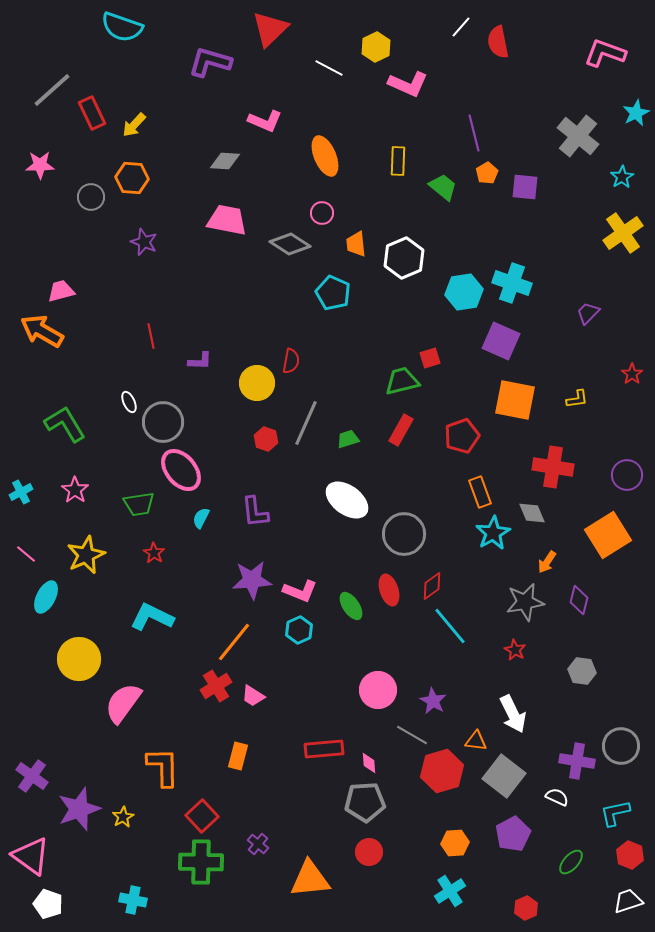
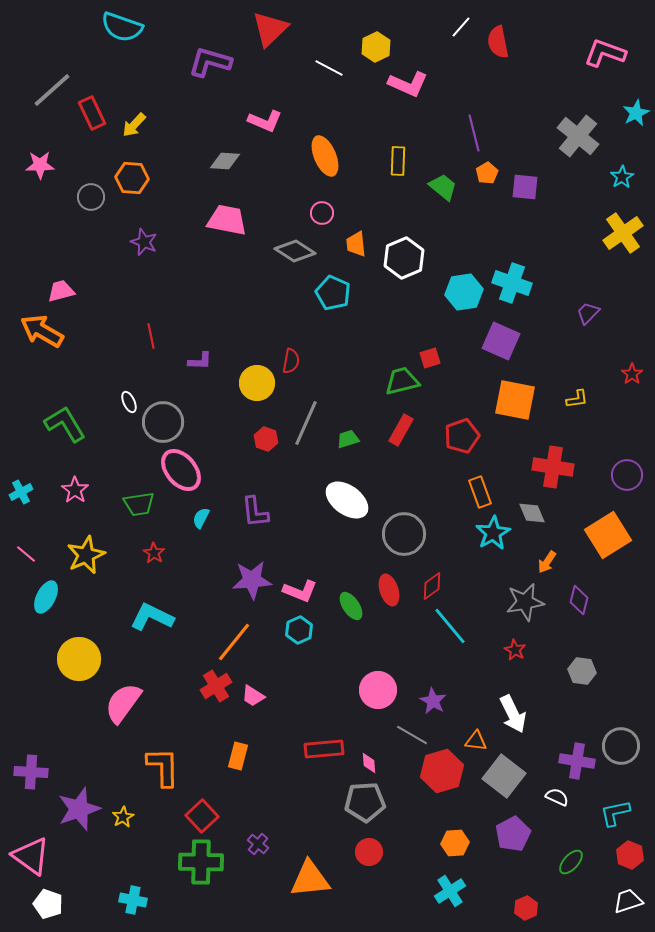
gray diamond at (290, 244): moved 5 px right, 7 px down
purple cross at (32, 776): moved 1 px left, 4 px up; rotated 32 degrees counterclockwise
